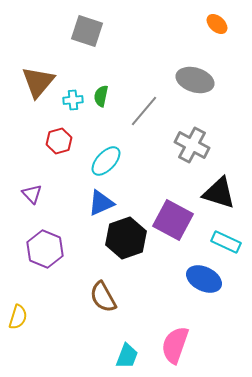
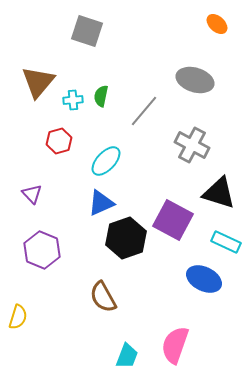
purple hexagon: moved 3 px left, 1 px down
